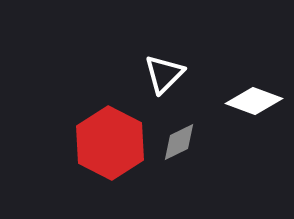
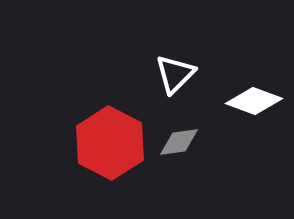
white triangle: moved 11 px right
gray diamond: rotated 18 degrees clockwise
